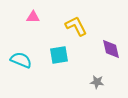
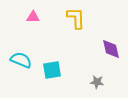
yellow L-shape: moved 8 px up; rotated 25 degrees clockwise
cyan square: moved 7 px left, 15 px down
